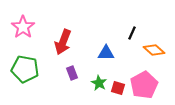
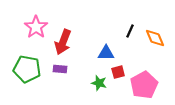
pink star: moved 13 px right
black line: moved 2 px left, 2 px up
orange diamond: moved 1 px right, 12 px up; rotated 25 degrees clockwise
green pentagon: moved 2 px right
purple rectangle: moved 12 px left, 4 px up; rotated 64 degrees counterclockwise
green star: rotated 14 degrees counterclockwise
red square: moved 16 px up; rotated 32 degrees counterclockwise
